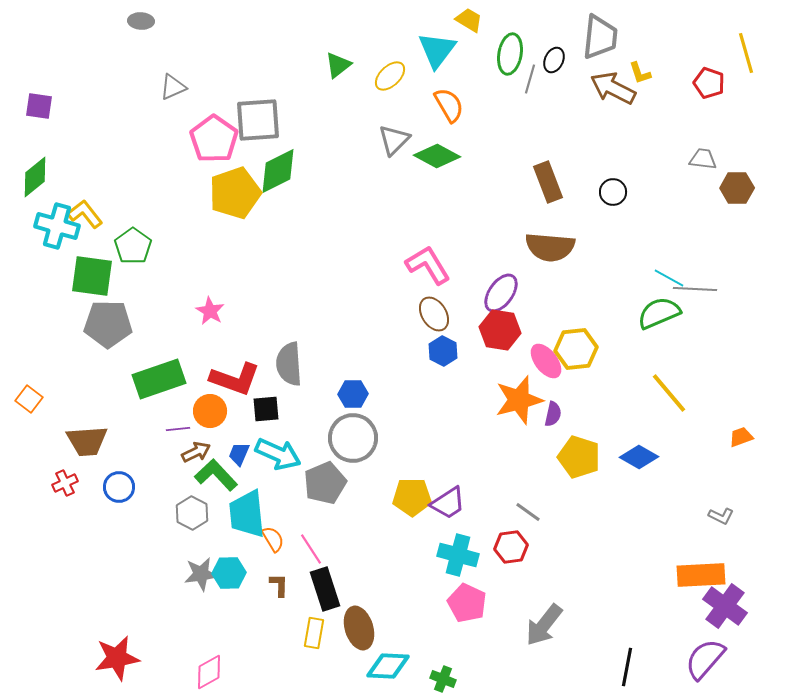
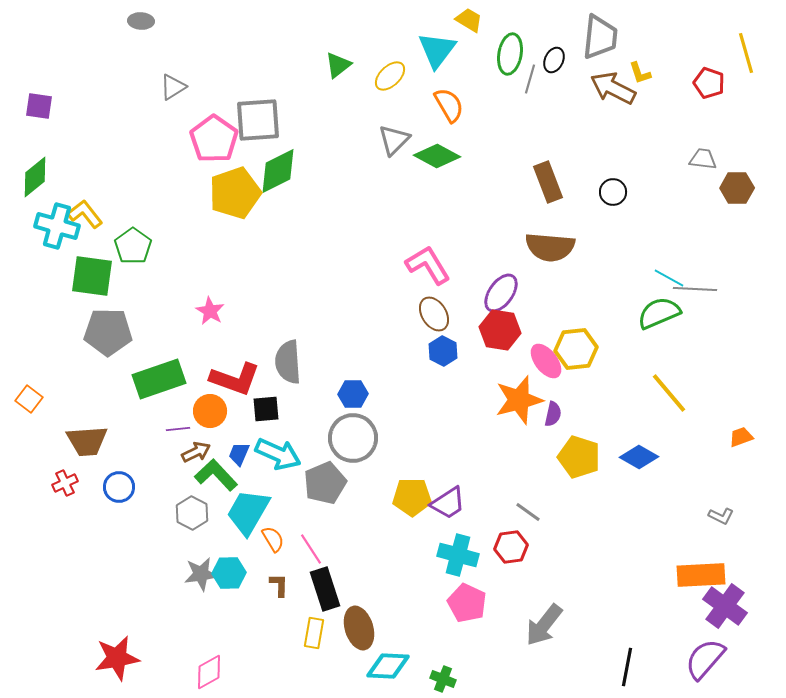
gray triangle at (173, 87): rotated 8 degrees counterclockwise
gray pentagon at (108, 324): moved 8 px down
gray semicircle at (289, 364): moved 1 px left, 2 px up
cyan trapezoid at (247, 514): moved 1 px right, 2 px up; rotated 36 degrees clockwise
